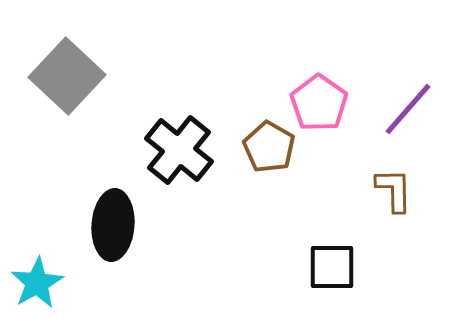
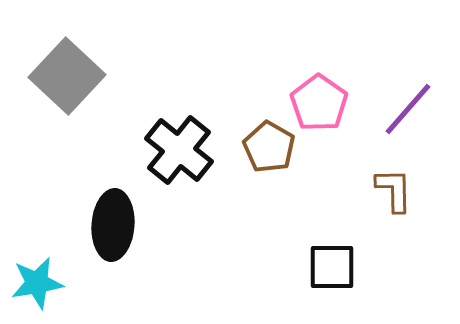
cyan star: rotated 20 degrees clockwise
